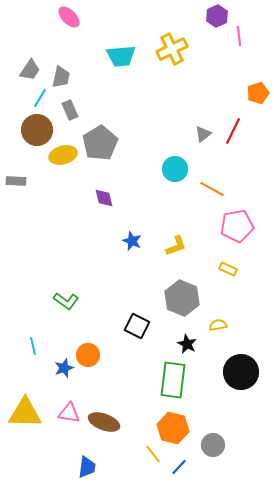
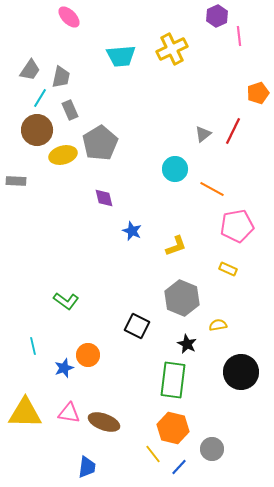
blue star at (132, 241): moved 10 px up
gray circle at (213, 445): moved 1 px left, 4 px down
